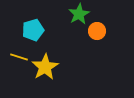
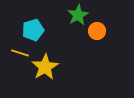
green star: moved 1 px left, 1 px down
yellow line: moved 1 px right, 4 px up
